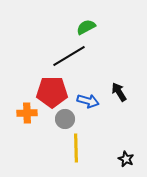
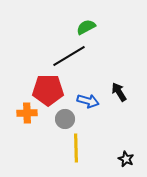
red pentagon: moved 4 px left, 2 px up
